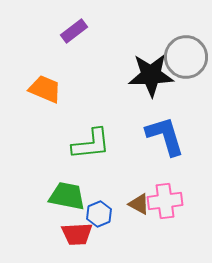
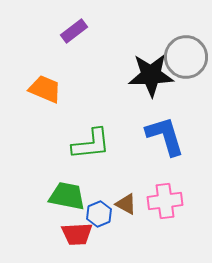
brown triangle: moved 13 px left
